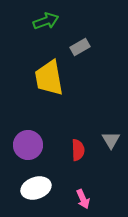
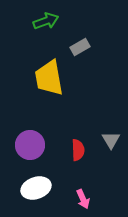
purple circle: moved 2 px right
